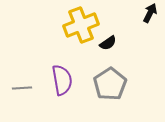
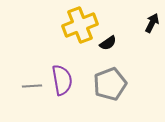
black arrow: moved 2 px right, 10 px down
yellow cross: moved 1 px left
gray pentagon: rotated 12 degrees clockwise
gray line: moved 10 px right, 2 px up
